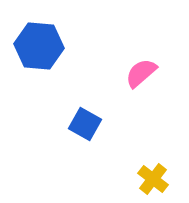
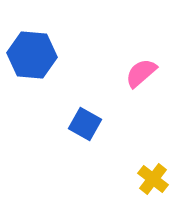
blue hexagon: moved 7 px left, 9 px down
